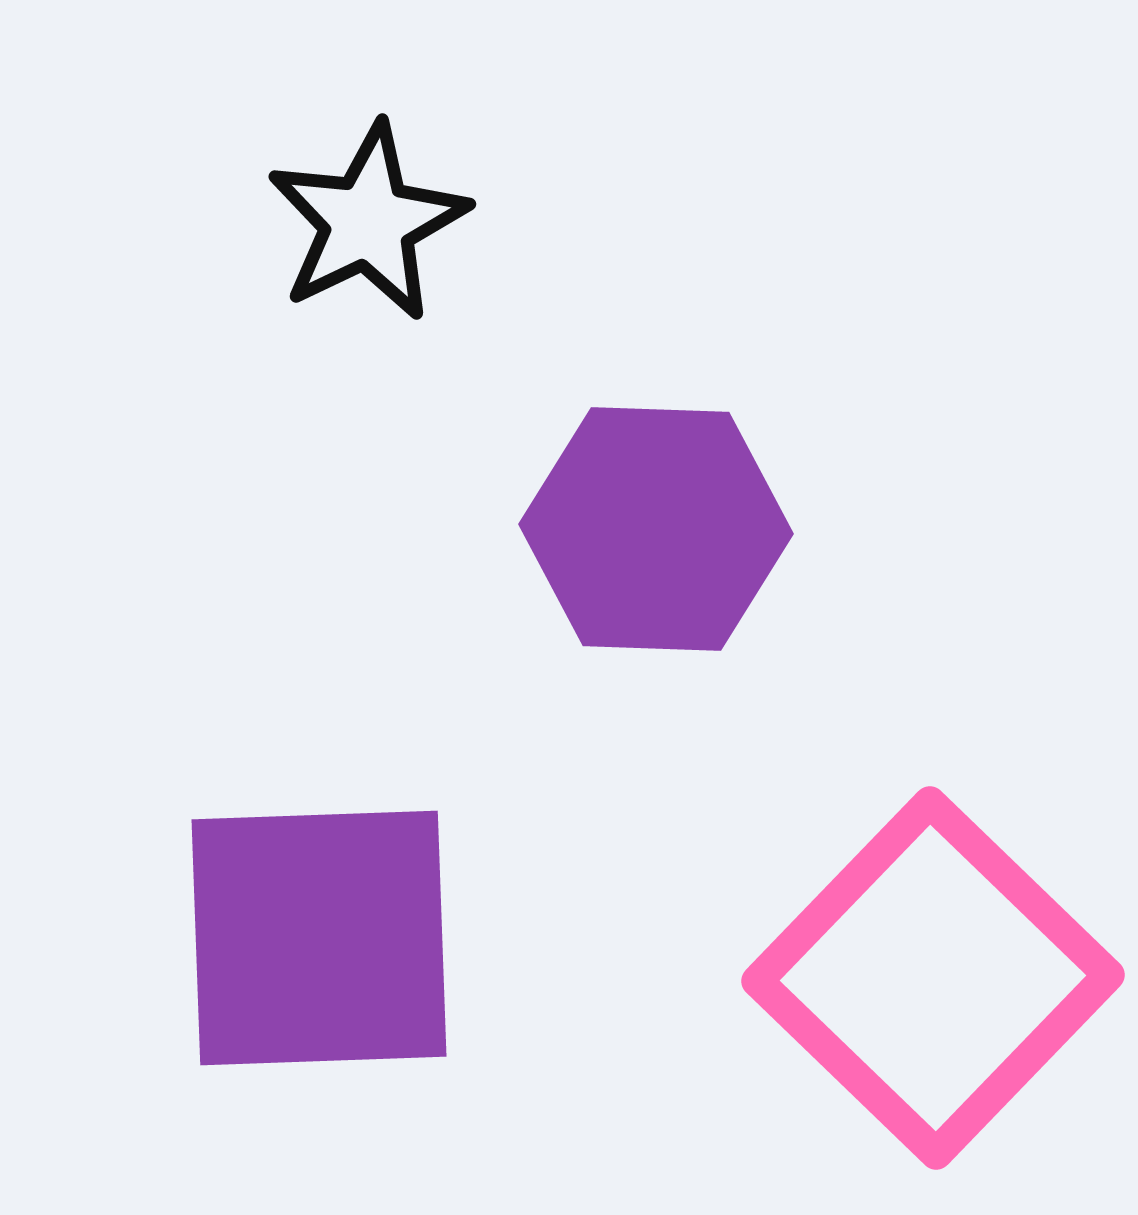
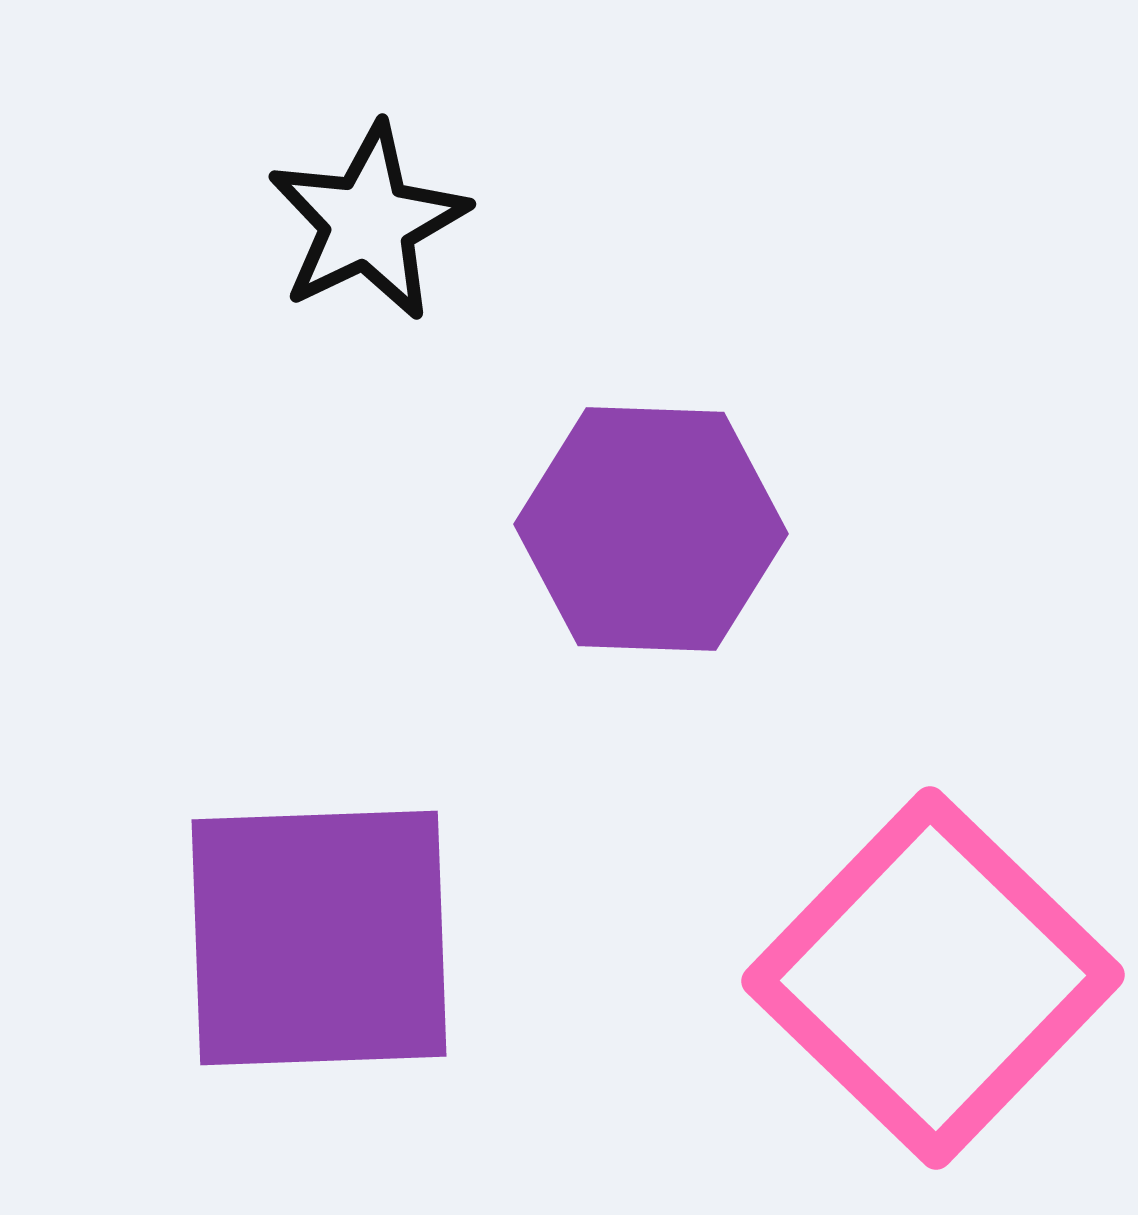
purple hexagon: moved 5 px left
